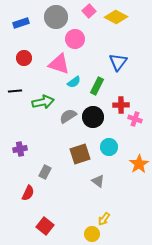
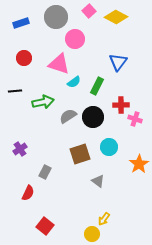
purple cross: rotated 24 degrees counterclockwise
